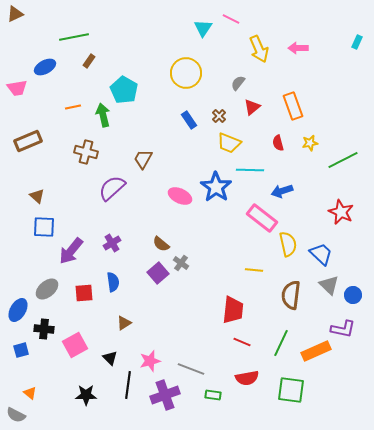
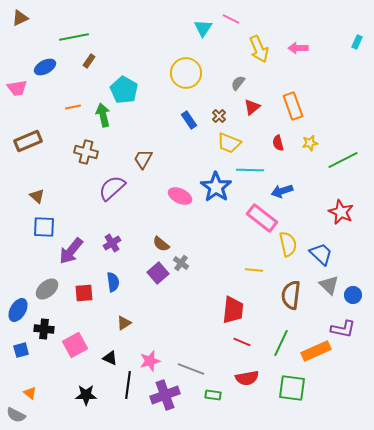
brown triangle at (15, 14): moved 5 px right, 4 px down
black triangle at (110, 358): rotated 21 degrees counterclockwise
green square at (291, 390): moved 1 px right, 2 px up
